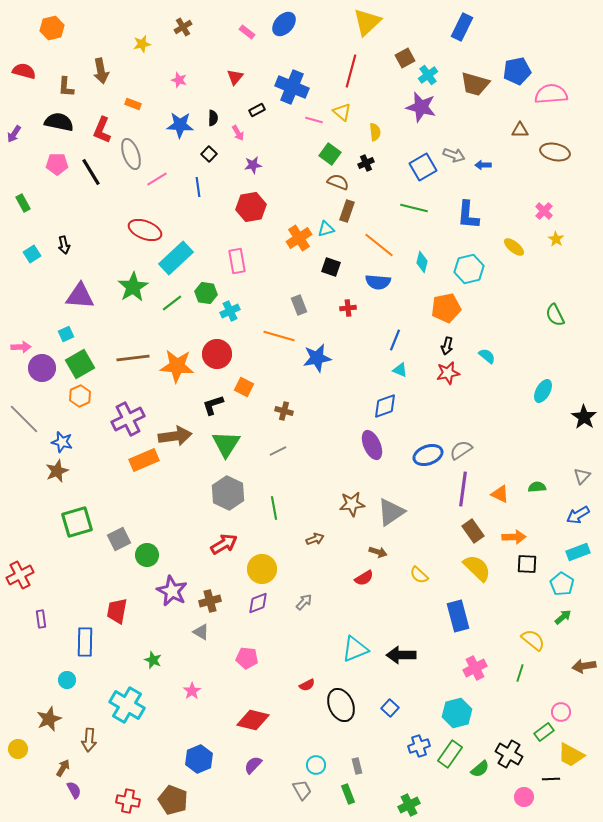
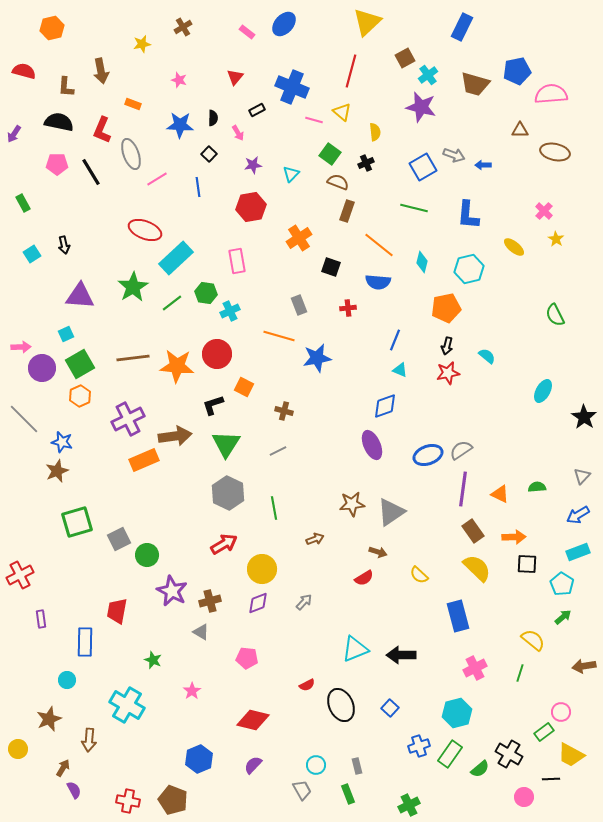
cyan triangle at (326, 229): moved 35 px left, 55 px up; rotated 30 degrees counterclockwise
